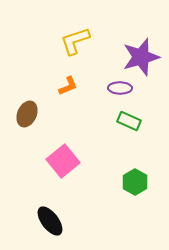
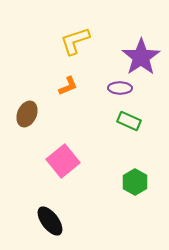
purple star: rotated 18 degrees counterclockwise
